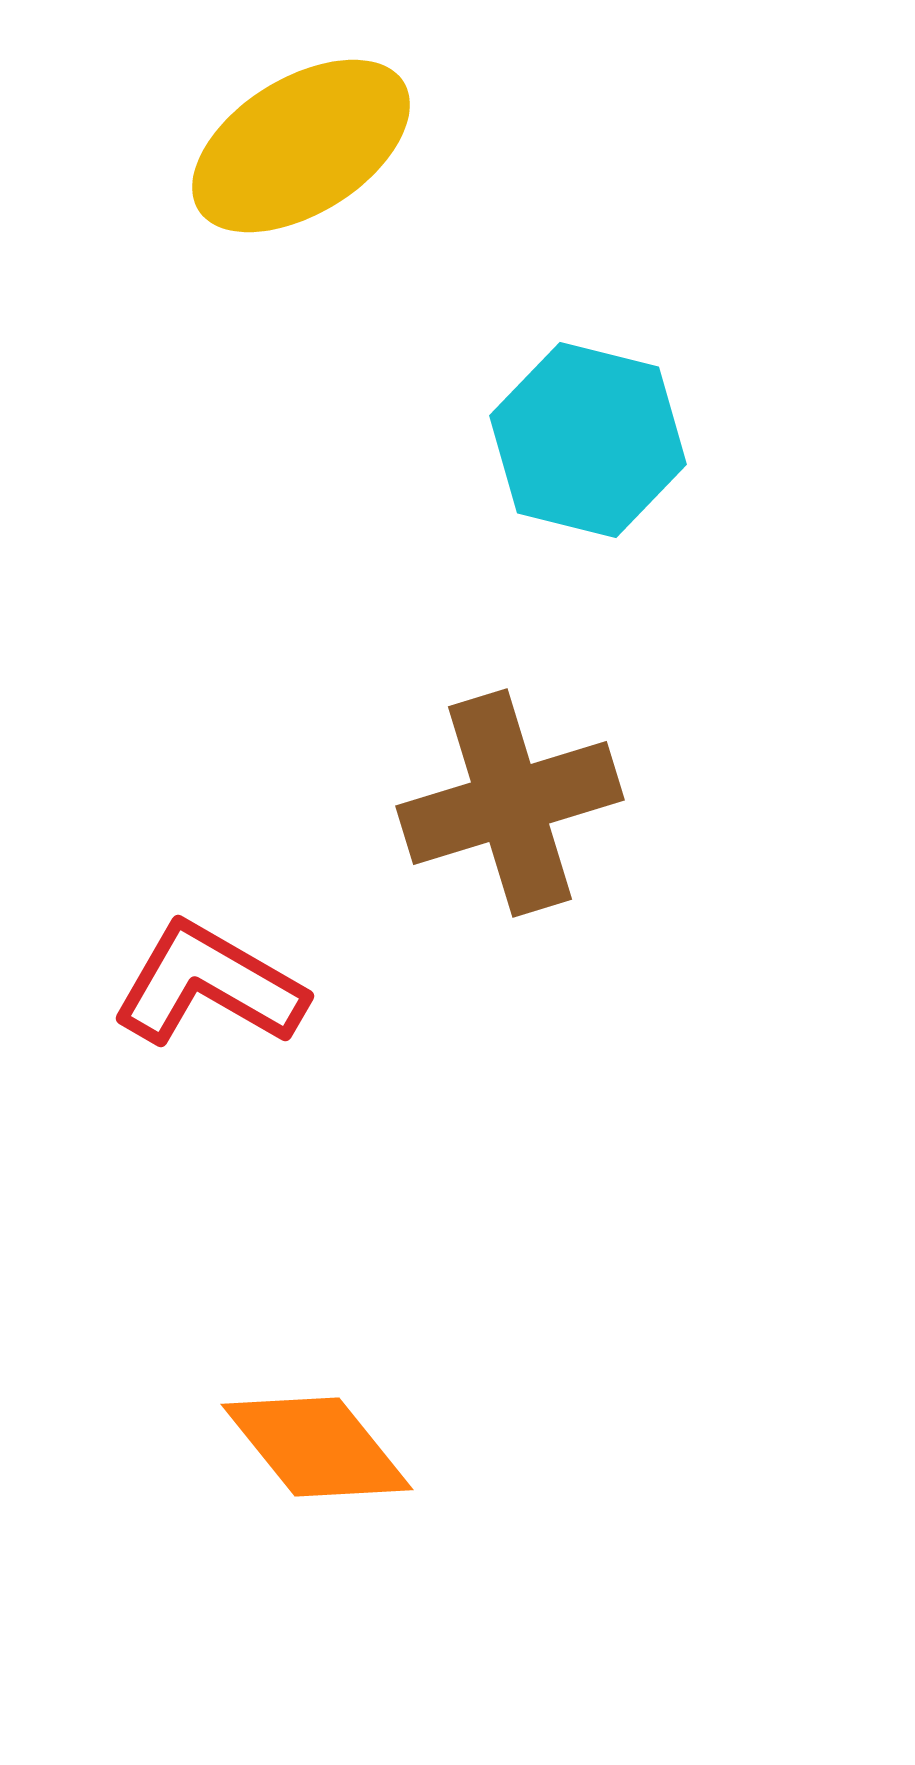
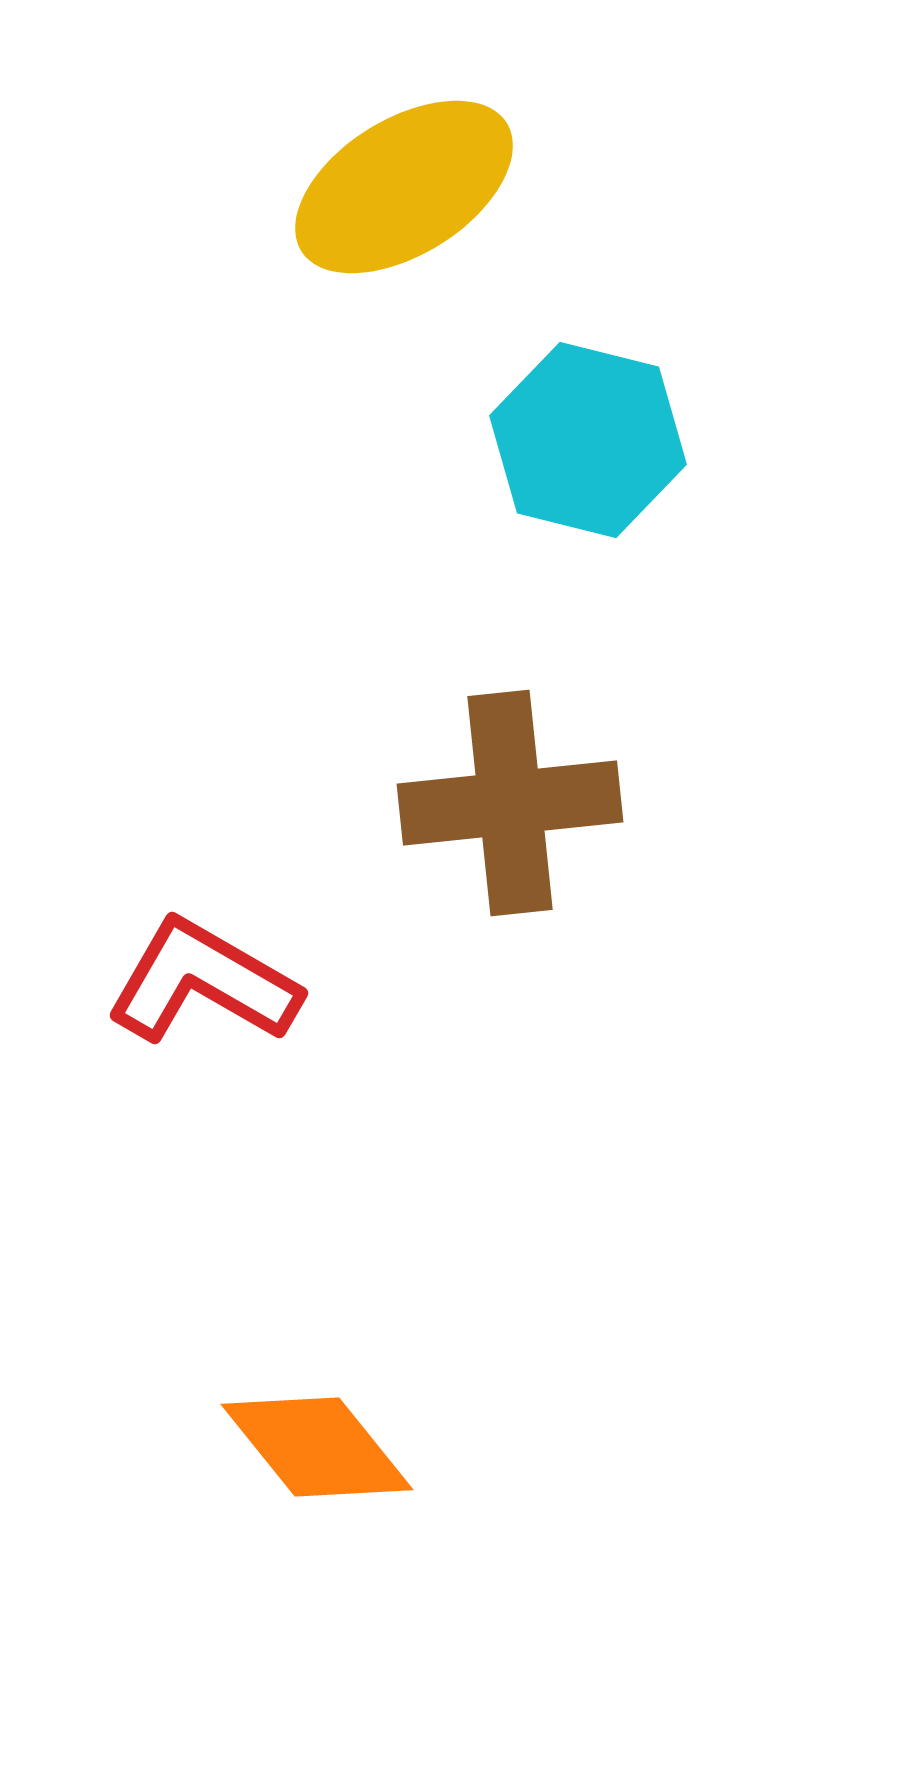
yellow ellipse: moved 103 px right, 41 px down
brown cross: rotated 11 degrees clockwise
red L-shape: moved 6 px left, 3 px up
